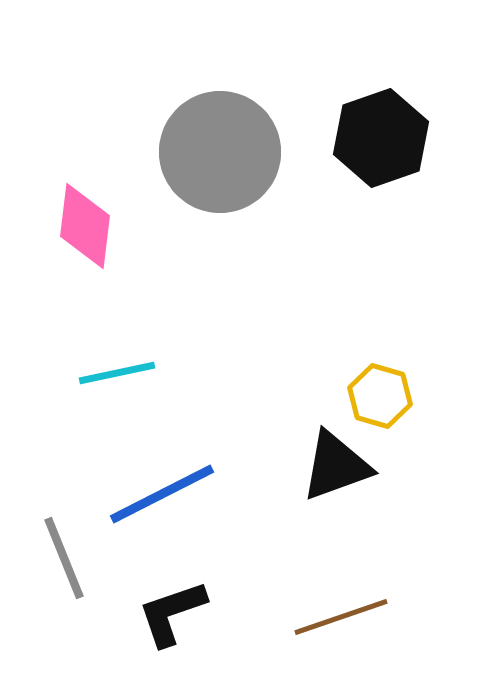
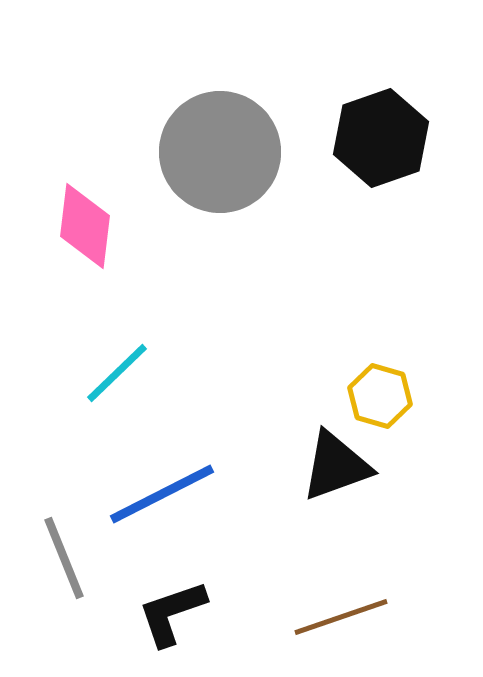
cyan line: rotated 32 degrees counterclockwise
